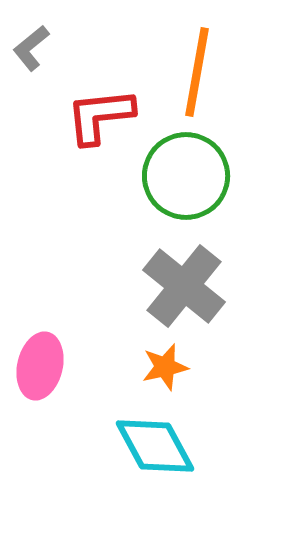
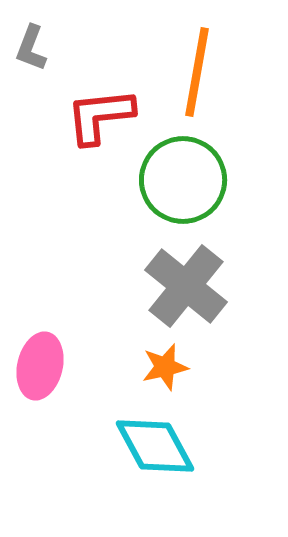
gray L-shape: rotated 30 degrees counterclockwise
green circle: moved 3 px left, 4 px down
gray cross: moved 2 px right
